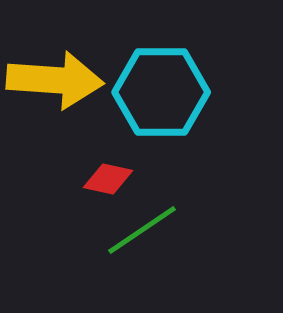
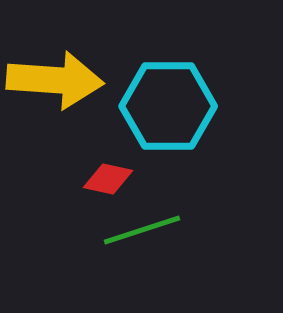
cyan hexagon: moved 7 px right, 14 px down
green line: rotated 16 degrees clockwise
